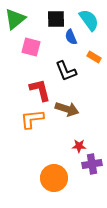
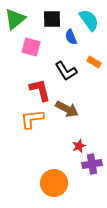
black square: moved 4 px left
orange rectangle: moved 5 px down
black L-shape: rotated 10 degrees counterclockwise
brown arrow: rotated 10 degrees clockwise
red star: rotated 24 degrees counterclockwise
orange circle: moved 5 px down
